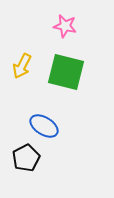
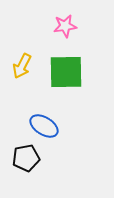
pink star: rotated 20 degrees counterclockwise
green square: rotated 15 degrees counterclockwise
black pentagon: rotated 16 degrees clockwise
